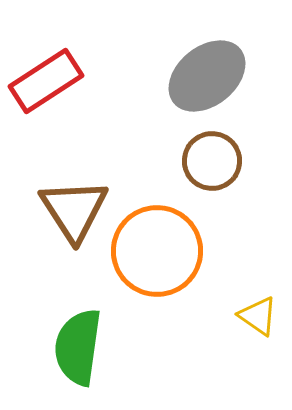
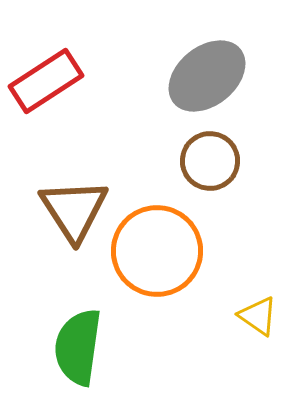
brown circle: moved 2 px left
